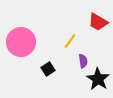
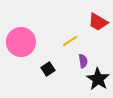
yellow line: rotated 21 degrees clockwise
